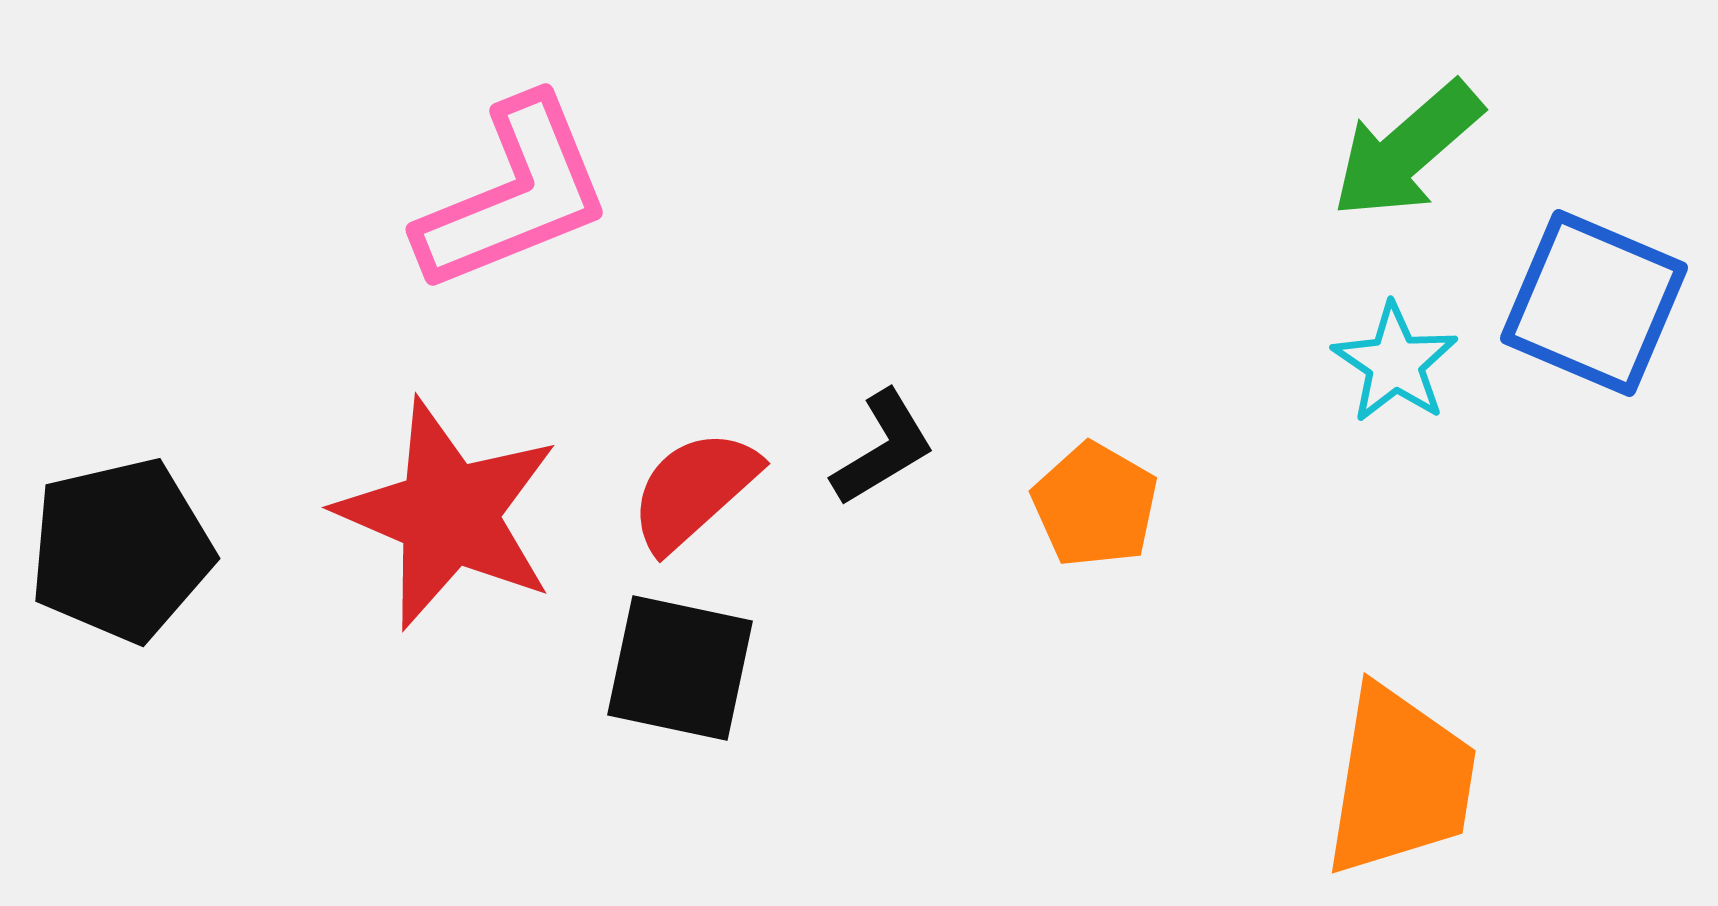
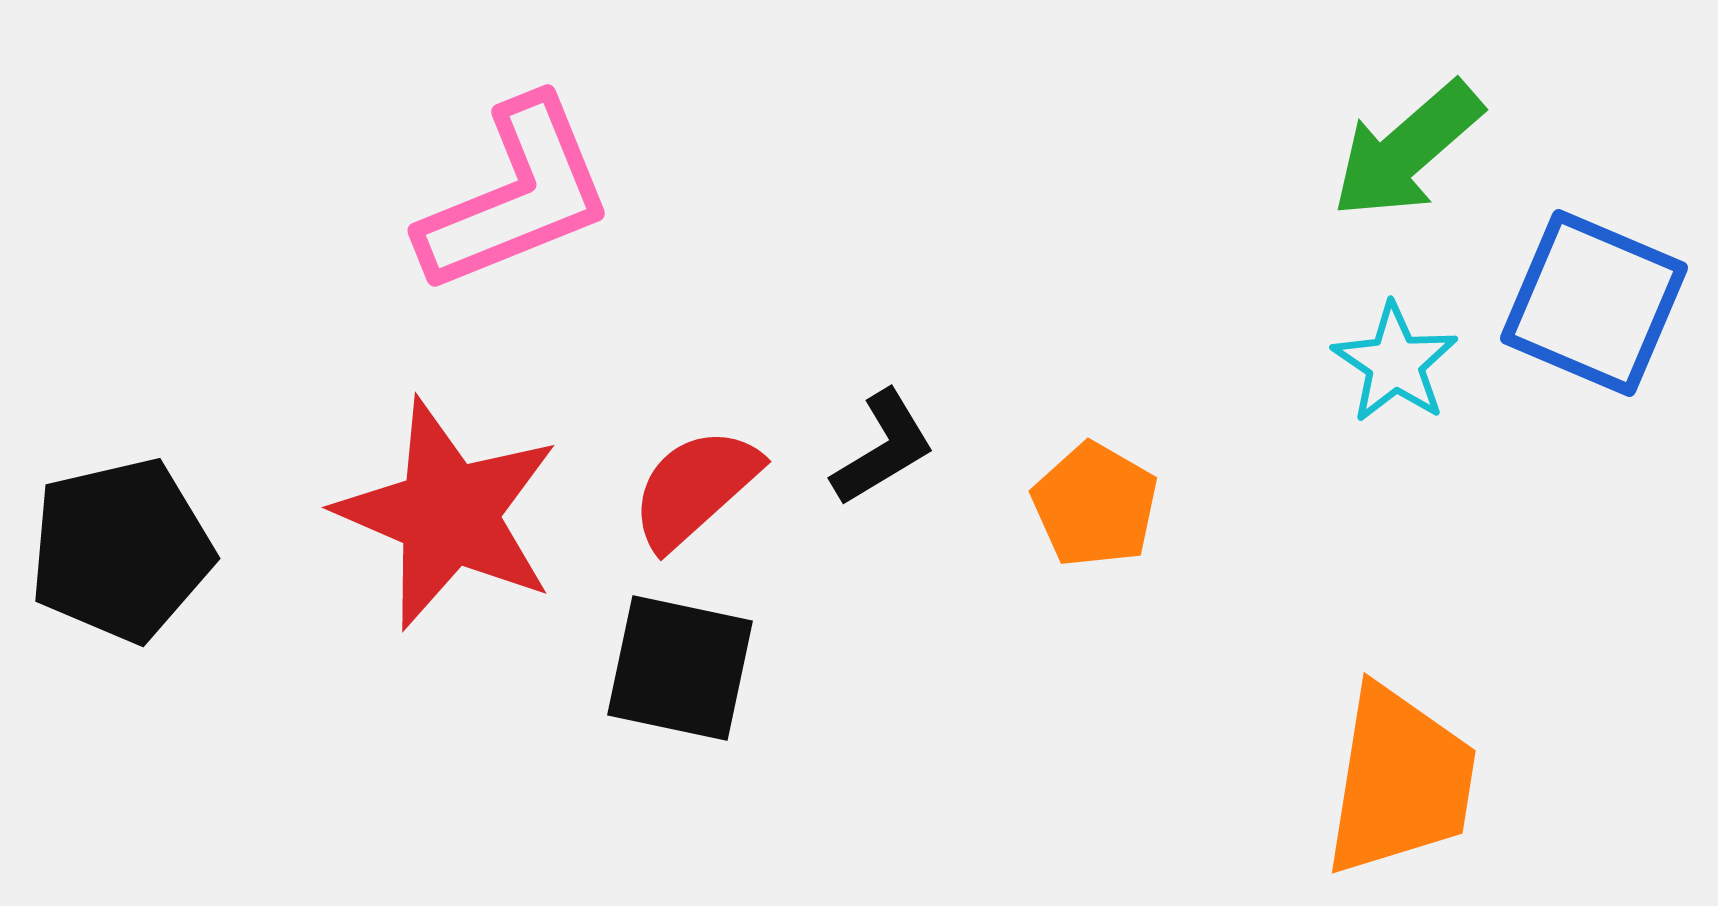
pink L-shape: moved 2 px right, 1 px down
red semicircle: moved 1 px right, 2 px up
